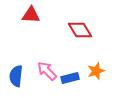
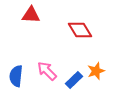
blue rectangle: moved 4 px right, 2 px down; rotated 30 degrees counterclockwise
